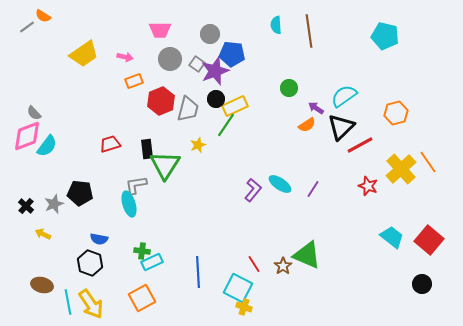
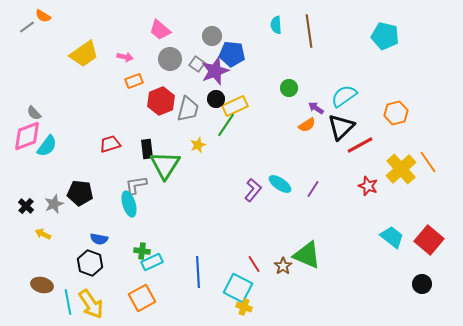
pink trapezoid at (160, 30): rotated 40 degrees clockwise
gray circle at (210, 34): moved 2 px right, 2 px down
